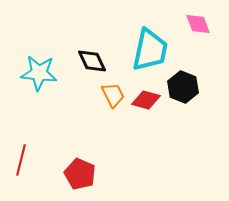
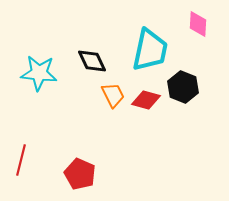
pink diamond: rotated 24 degrees clockwise
